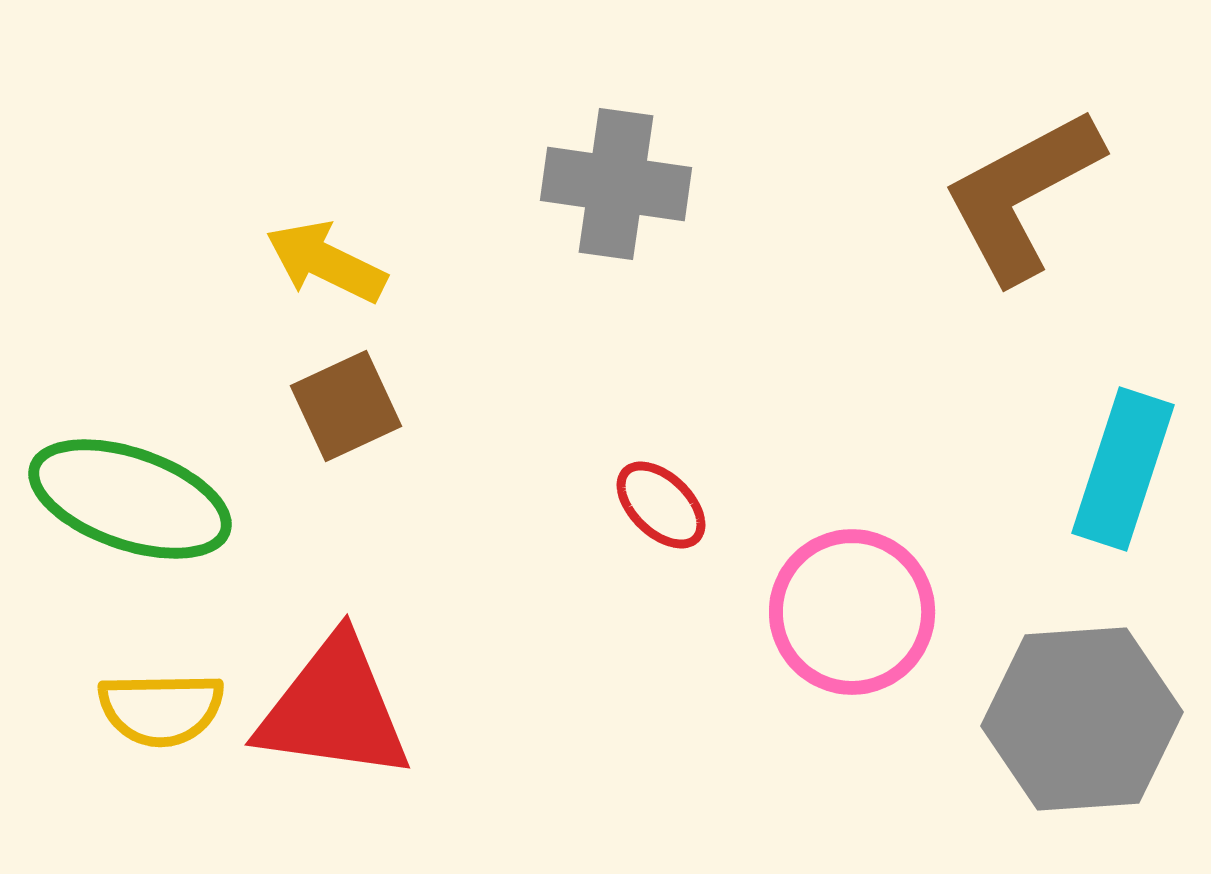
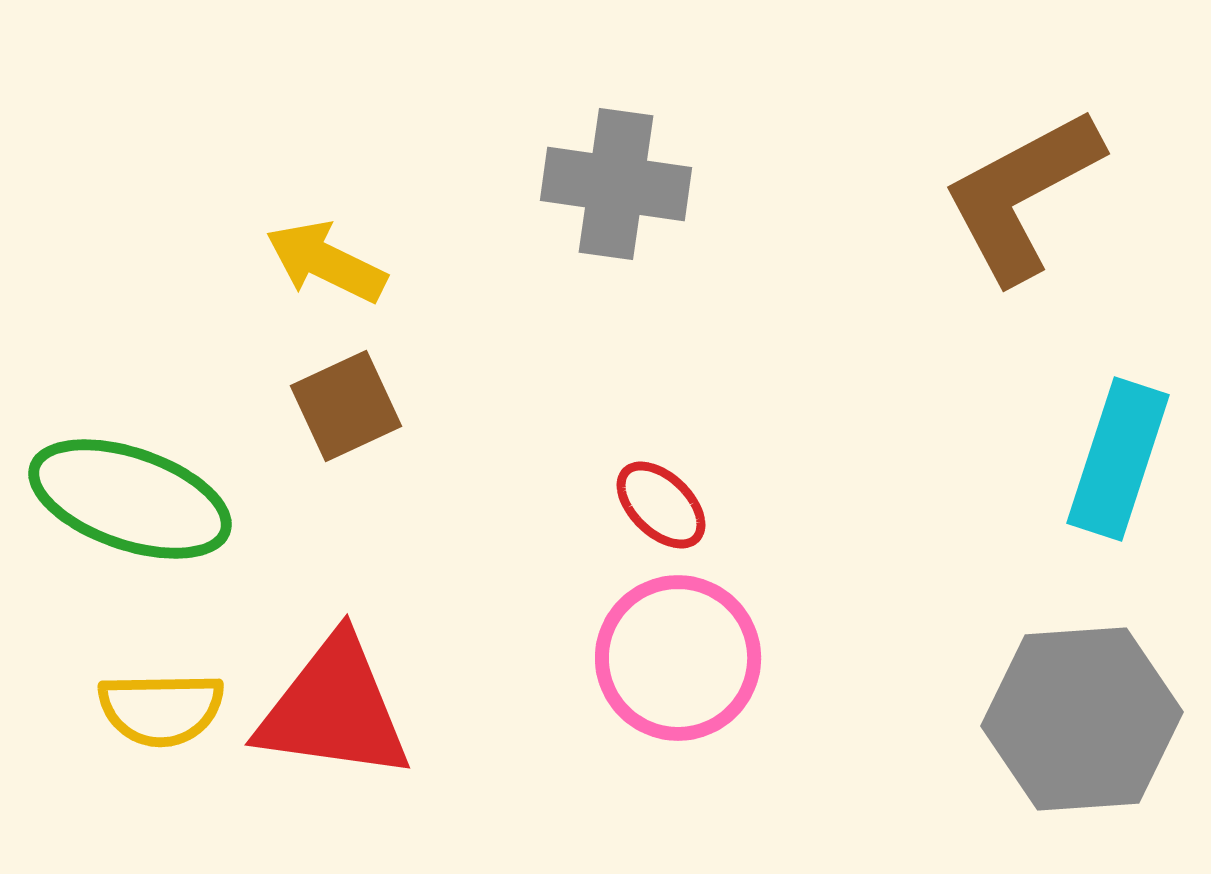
cyan rectangle: moved 5 px left, 10 px up
pink circle: moved 174 px left, 46 px down
